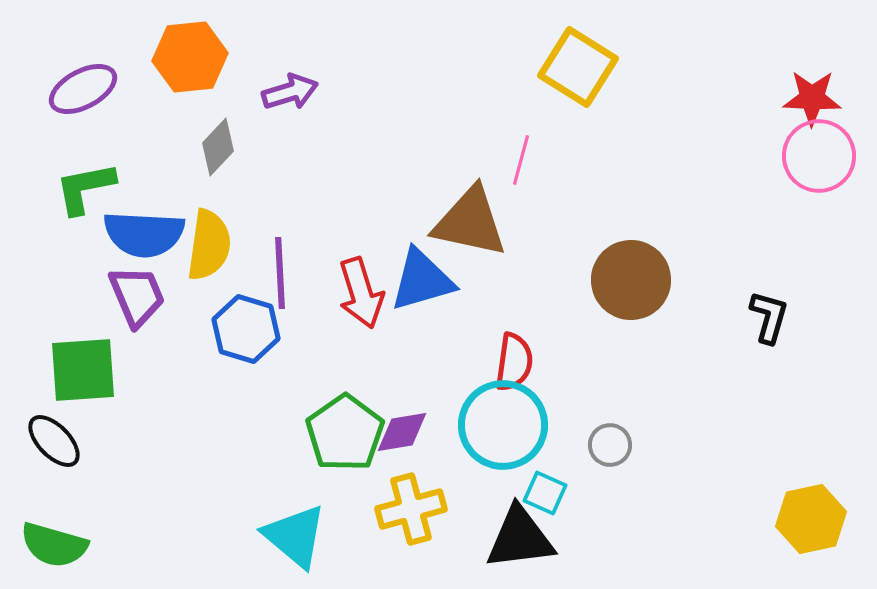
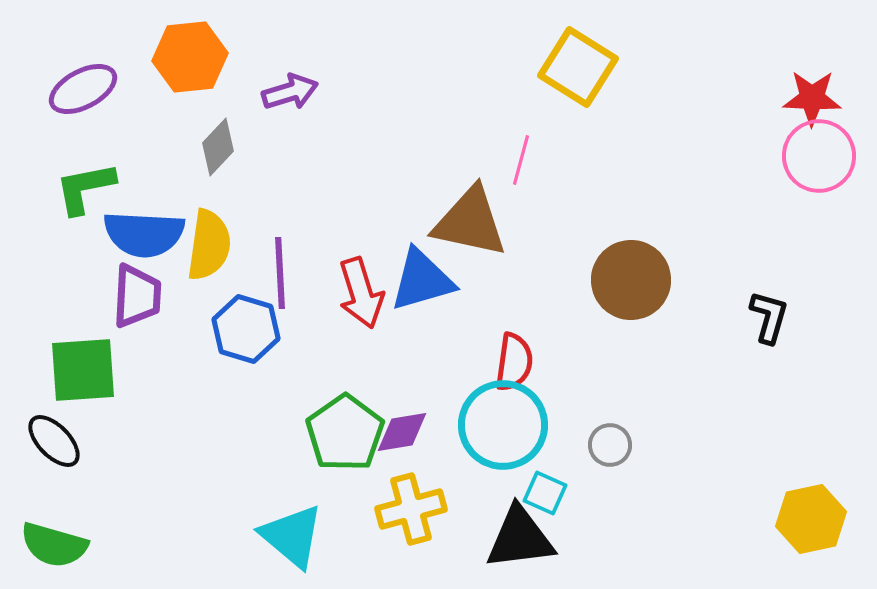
purple trapezoid: rotated 26 degrees clockwise
cyan triangle: moved 3 px left
